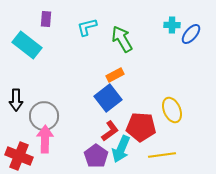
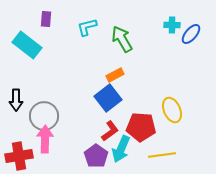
red cross: rotated 32 degrees counterclockwise
